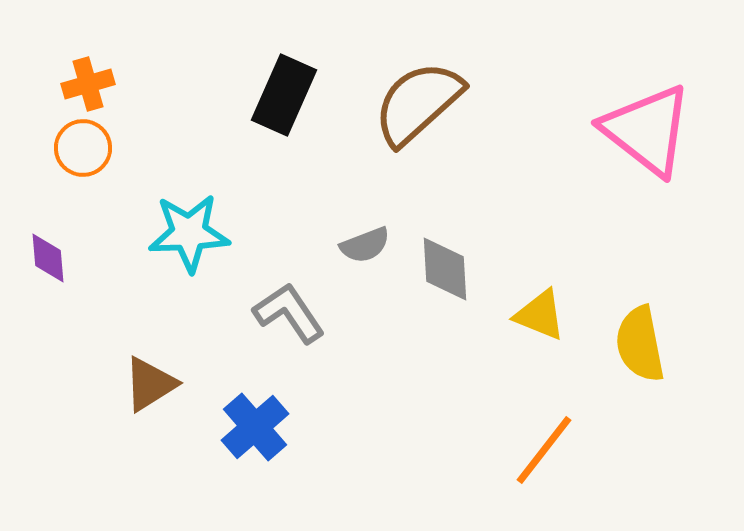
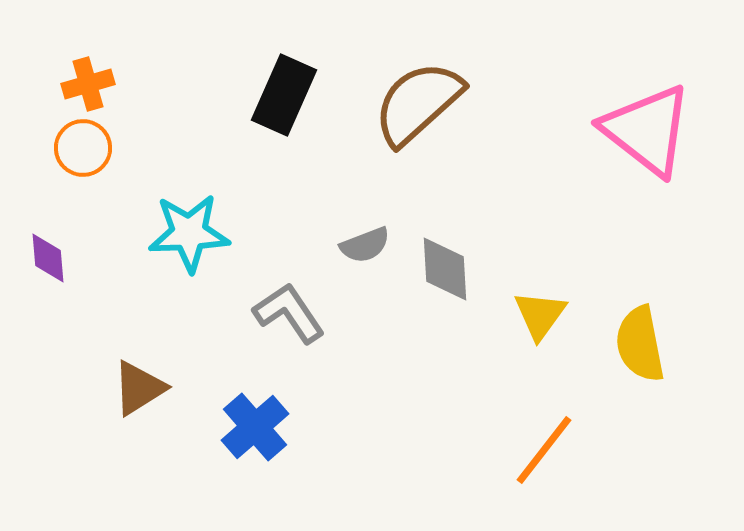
yellow triangle: rotated 44 degrees clockwise
brown triangle: moved 11 px left, 4 px down
